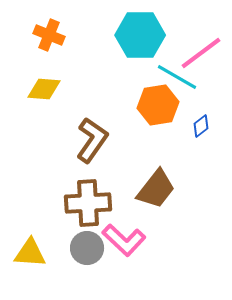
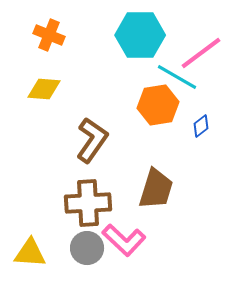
brown trapezoid: rotated 21 degrees counterclockwise
